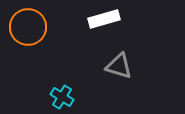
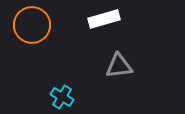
orange circle: moved 4 px right, 2 px up
gray triangle: rotated 24 degrees counterclockwise
